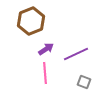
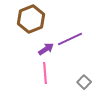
brown hexagon: moved 2 px up
purple line: moved 6 px left, 15 px up
gray square: rotated 24 degrees clockwise
